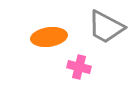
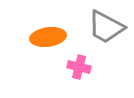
orange ellipse: moved 1 px left
